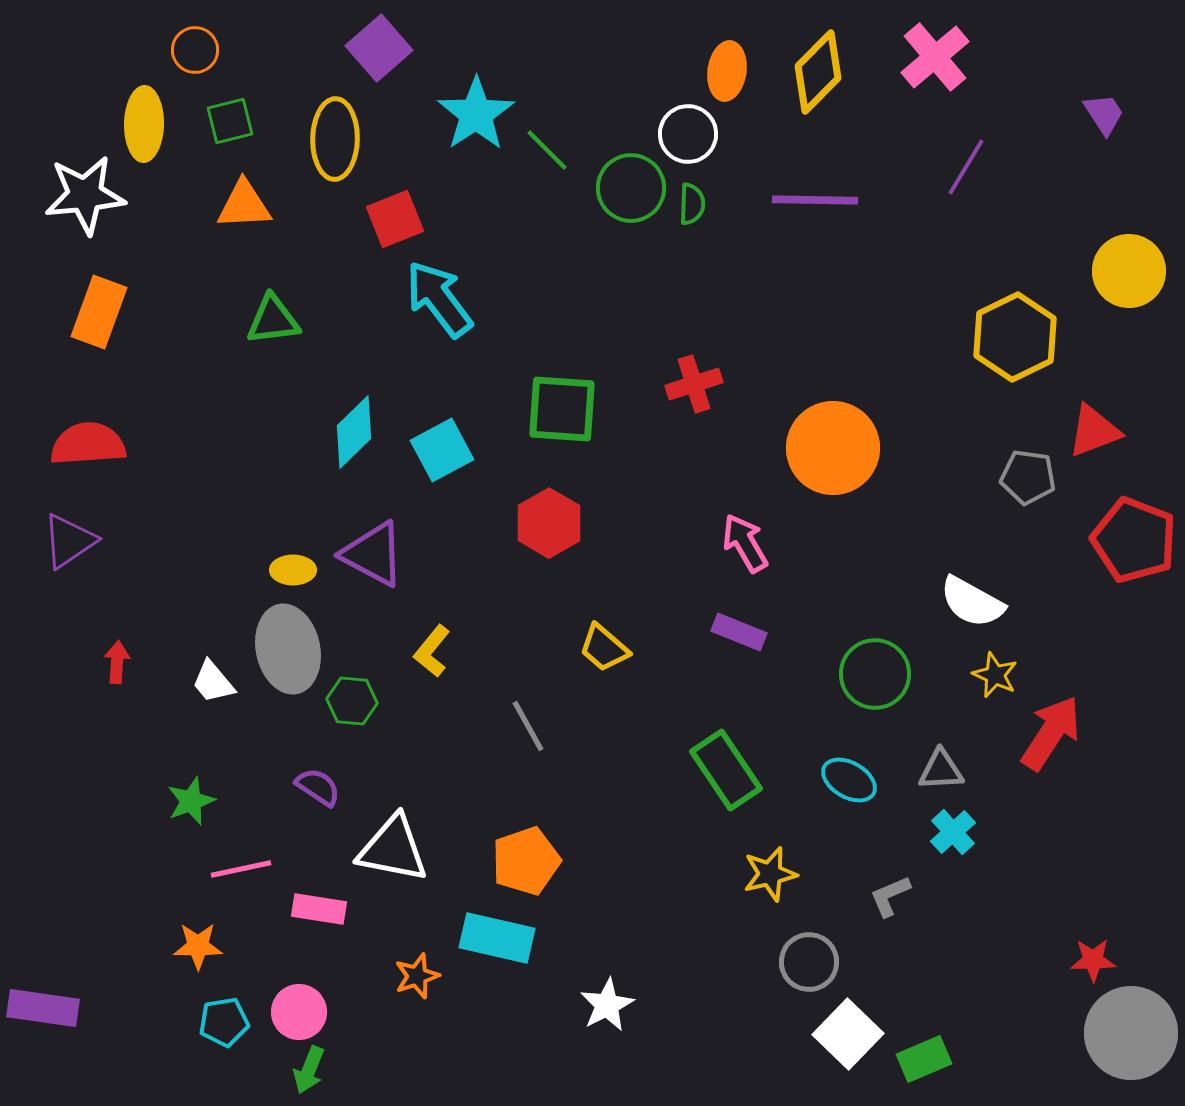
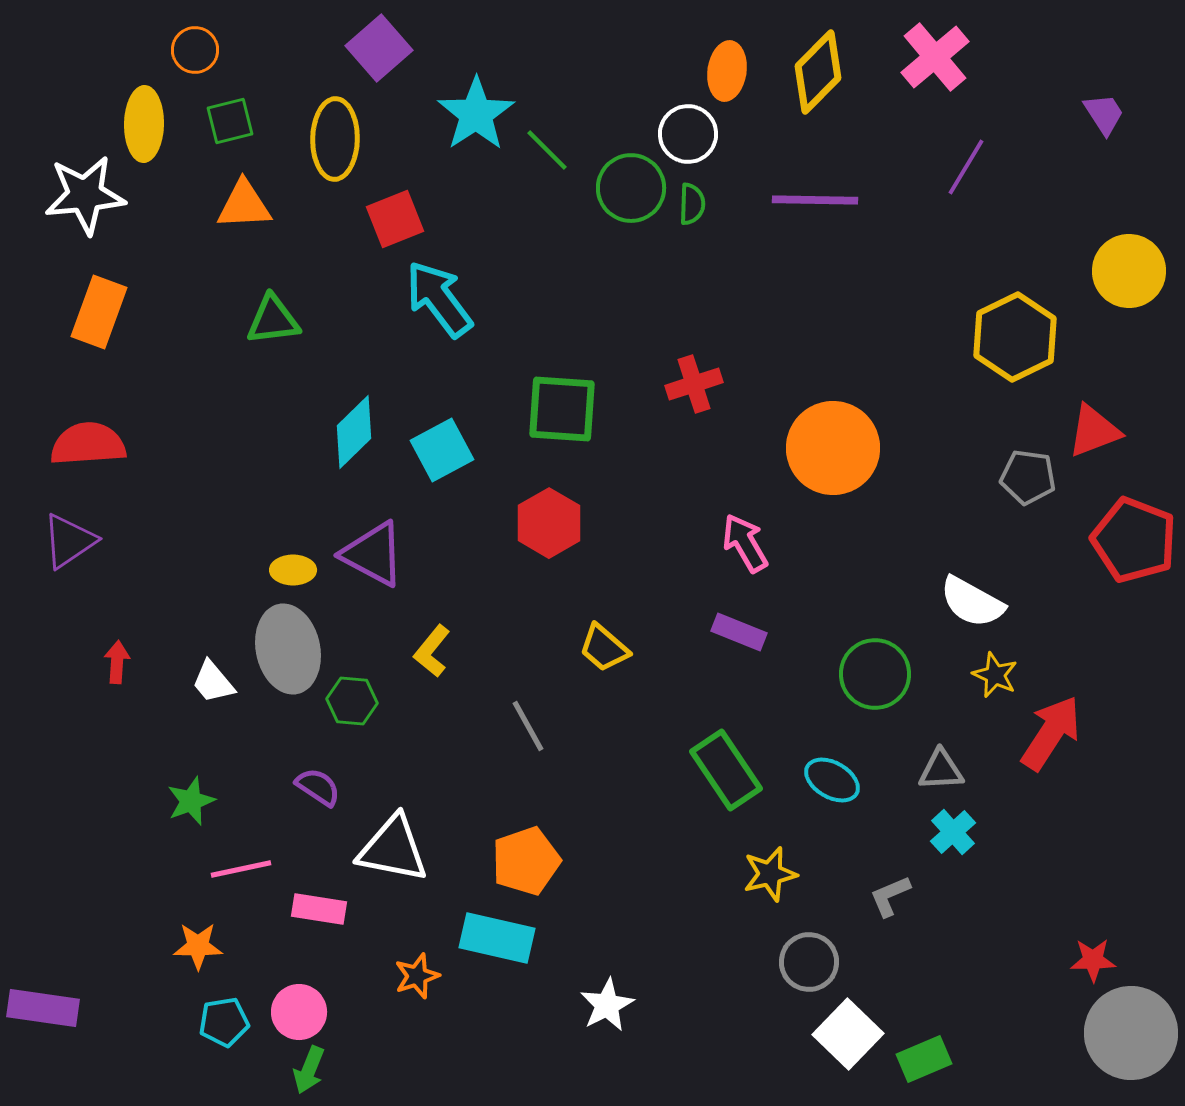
cyan ellipse at (849, 780): moved 17 px left
